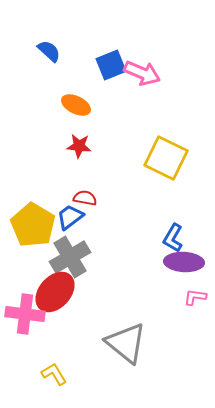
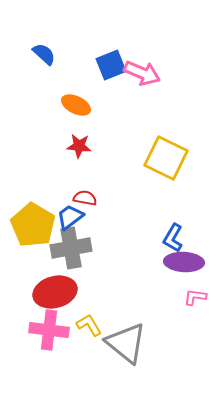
blue semicircle: moved 5 px left, 3 px down
gray cross: moved 1 px right, 9 px up; rotated 21 degrees clockwise
red ellipse: rotated 33 degrees clockwise
pink cross: moved 24 px right, 16 px down
yellow L-shape: moved 35 px right, 49 px up
